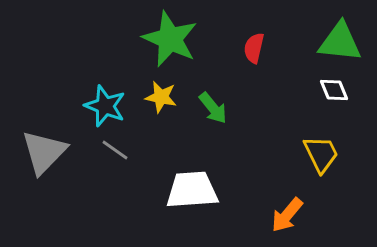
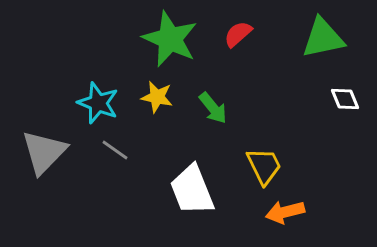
green triangle: moved 17 px left, 4 px up; rotated 18 degrees counterclockwise
red semicircle: moved 16 px left, 14 px up; rotated 36 degrees clockwise
white diamond: moved 11 px right, 9 px down
yellow star: moved 4 px left
cyan star: moved 7 px left, 3 px up
yellow trapezoid: moved 57 px left, 12 px down
white trapezoid: rotated 108 degrees counterclockwise
orange arrow: moved 2 px left, 3 px up; rotated 36 degrees clockwise
